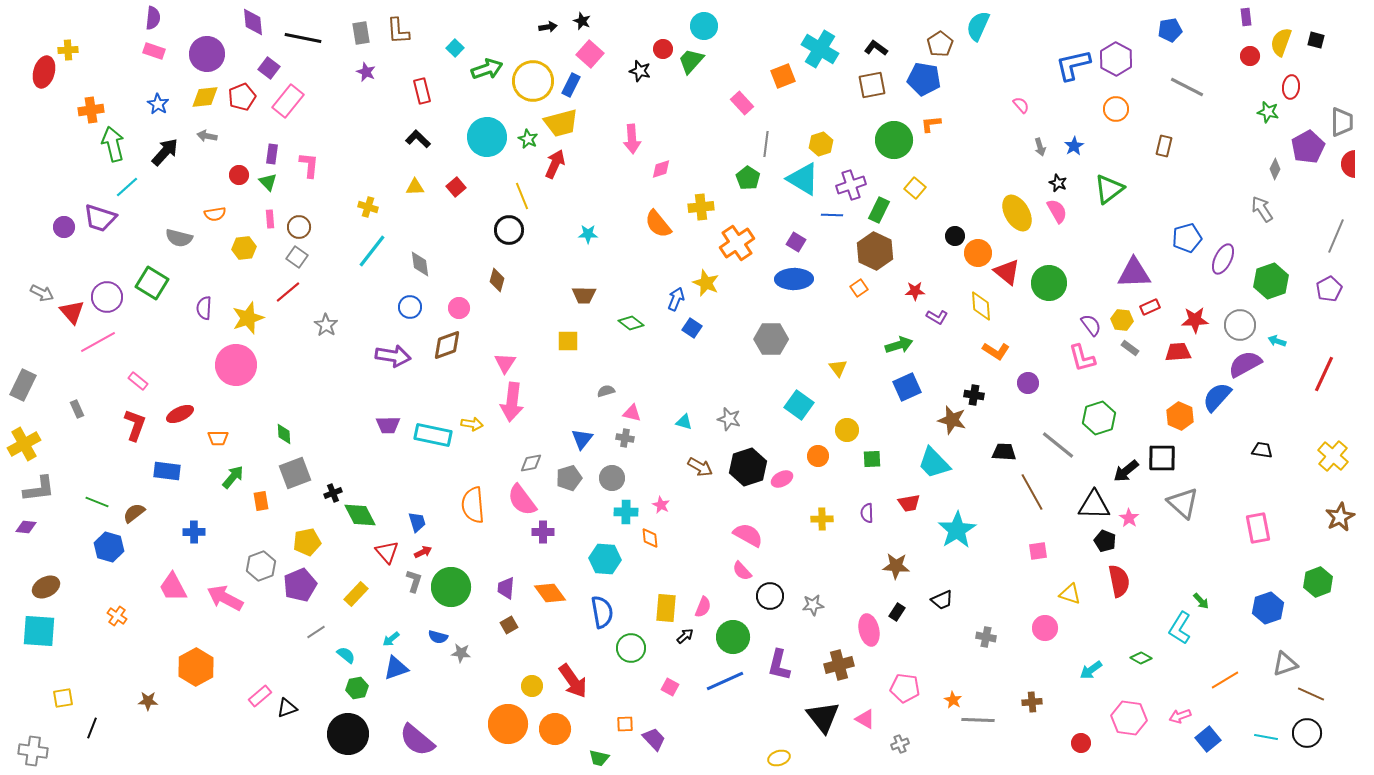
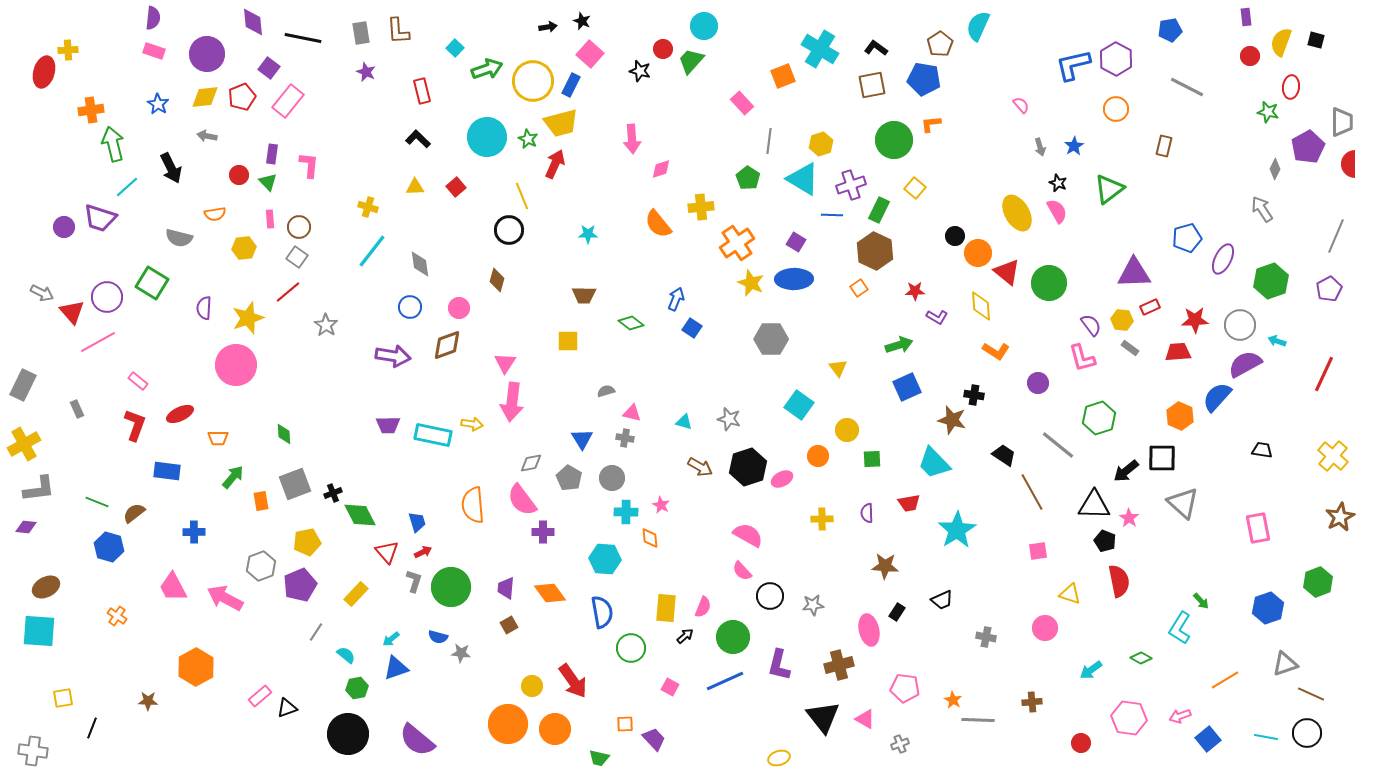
gray line at (766, 144): moved 3 px right, 3 px up
black arrow at (165, 152): moved 6 px right, 16 px down; rotated 112 degrees clockwise
yellow star at (706, 283): moved 45 px right
purple circle at (1028, 383): moved 10 px right
blue triangle at (582, 439): rotated 10 degrees counterclockwise
black trapezoid at (1004, 452): moved 3 px down; rotated 30 degrees clockwise
gray square at (295, 473): moved 11 px down
gray pentagon at (569, 478): rotated 25 degrees counterclockwise
brown star at (896, 566): moved 11 px left
gray line at (316, 632): rotated 24 degrees counterclockwise
